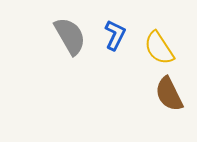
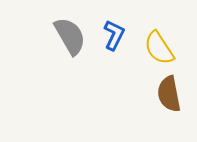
blue L-shape: moved 1 px left
brown semicircle: rotated 15 degrees clockwise
